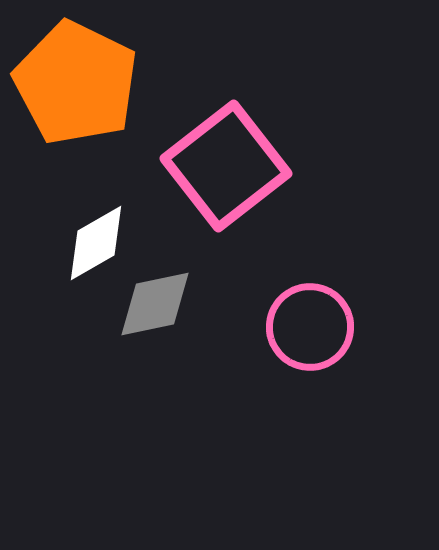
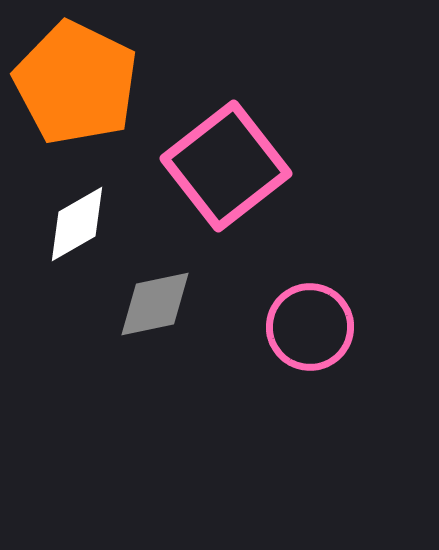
white diamond: moved 19 px left, 19 px up
